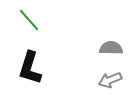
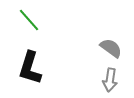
gray semicircle: rotated 35 degrees clockwise
gray arrow: rotated 60 degrees counterclockwise
